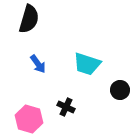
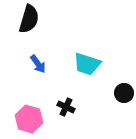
black circle: moved 4 px right, 3 px down
